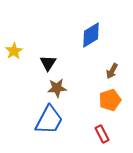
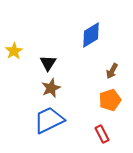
brown star: moved 6 px left; rotated 18 degrees counterclockwise
blue trapezoid: rotated 144 degrees counterclockwise
